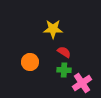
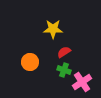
red semicircle: rotated 64 degrees counterclockwise
green cross: rotated 16 degrees clockwise
pink cross: moved 1 px up
